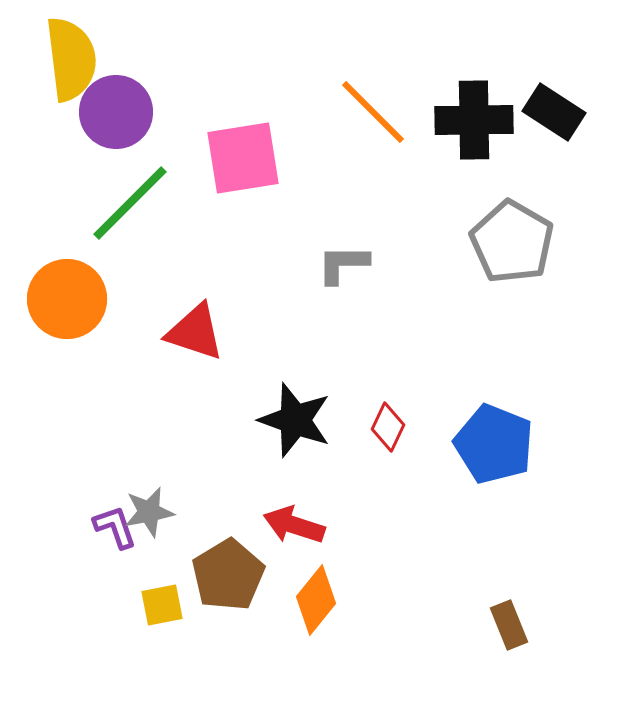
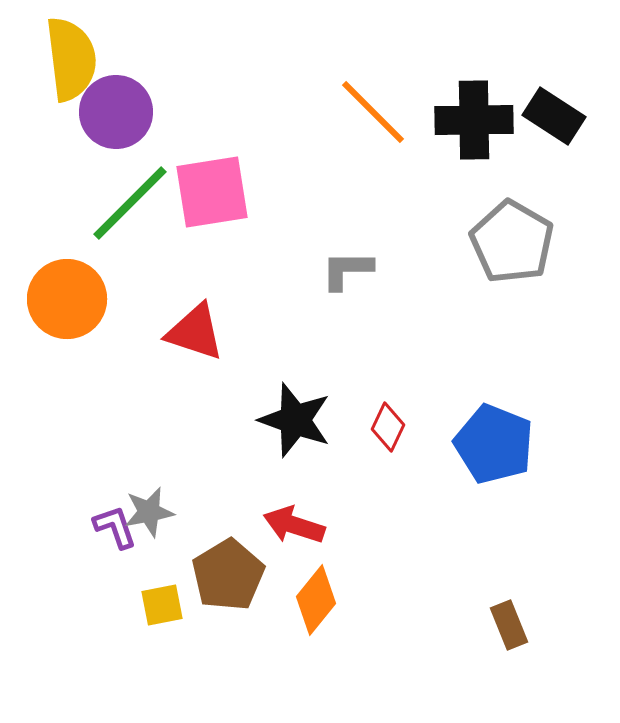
black rectangle: moved 4 px down
pink square: moved 31 px left, 34 px down
gray L-shape: moved 4 px right, 6 px down
